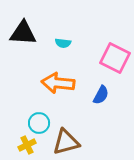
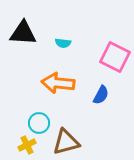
pink square: moved 1 px up
